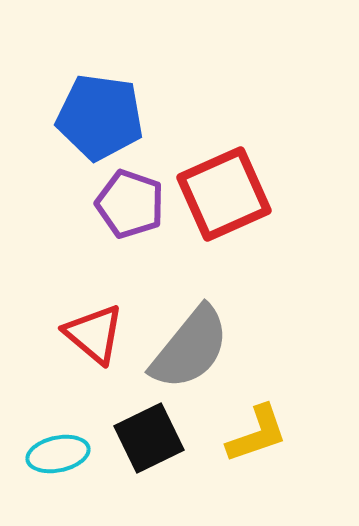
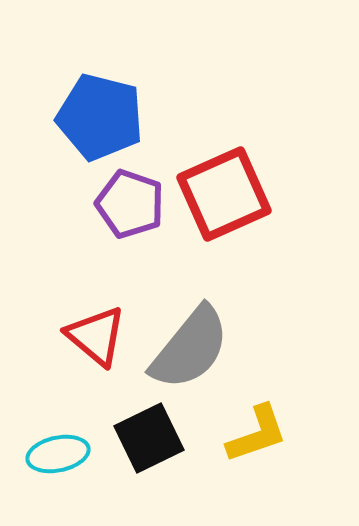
blue pentagon: rotated 6 degrees clockwise
red triangle: moved 2 px right, 2 px down
